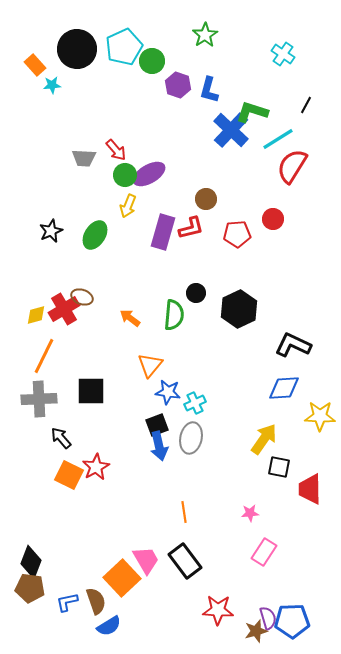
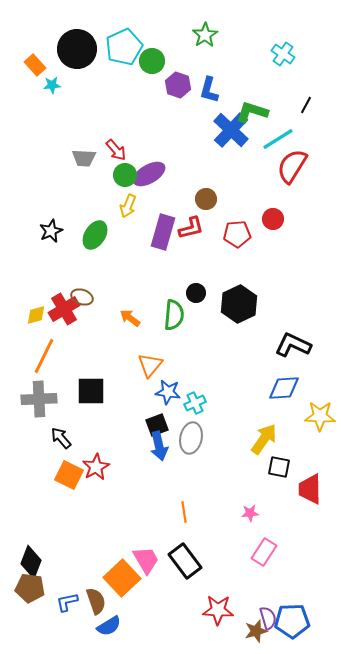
black hexagon at (239, 309): moved 5 px up
